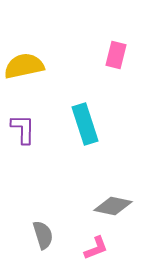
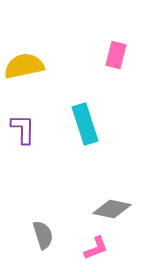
gray diamond: moved 1 px left, 3 px down
